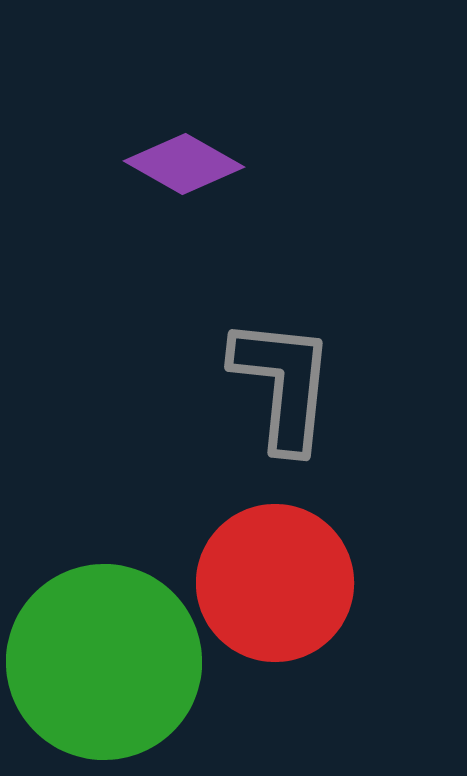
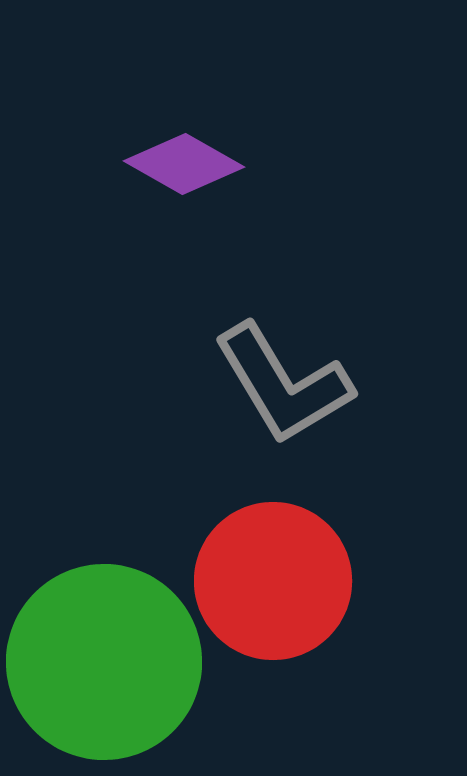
gray L-shape: rotated 143 degrees clockwise
red circle: moved 2 px left, 2 px up
